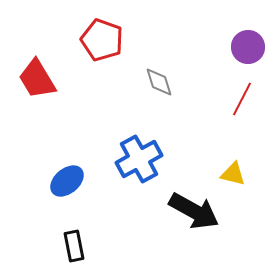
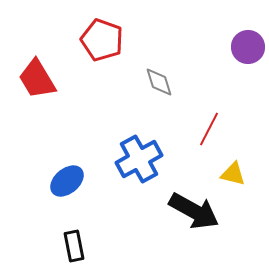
red line: moved 33 px left, 30 px down
